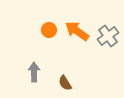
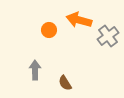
orange arrow: moved 2 px right, 11 px up; rotated 20 degrees counterclockwise
gray arrow: moved 1 px right, 2 px up
